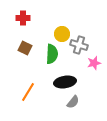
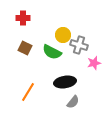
yellow circle: moved 1 px right, 1 px down
green semicircle: moved 2 px up; rotated 114 degrees clockwise
